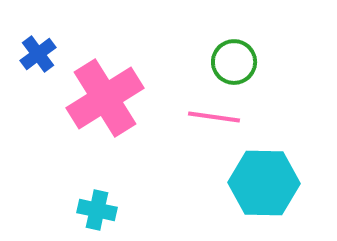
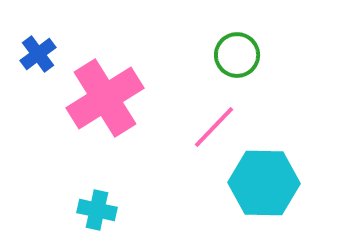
green circle: moved 3 px right, 7 px up
pink line: moved 10 px down; rotated 54 degrees counterclockwise
